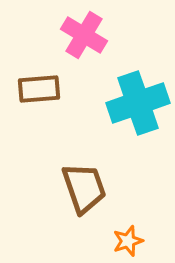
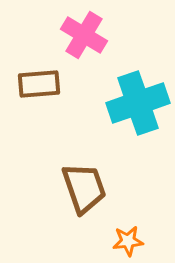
brown rectangle: moved 5 px up
orange star: rotated 12 degrees clockwise
